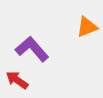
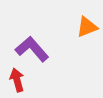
red arrow: rotated 40 degrees clockwise
